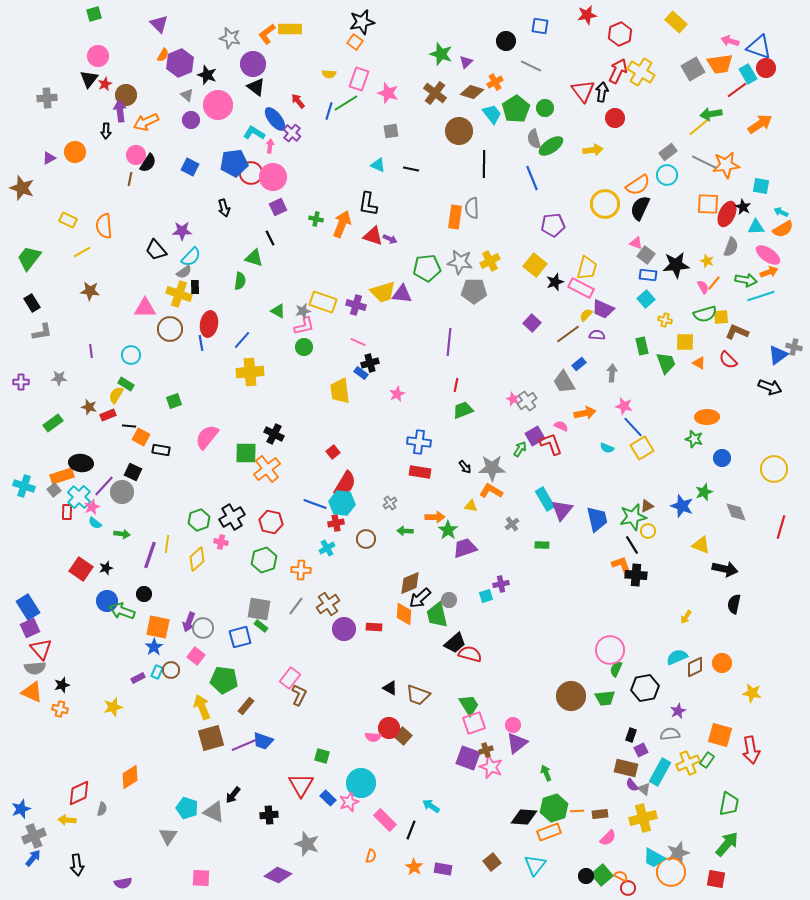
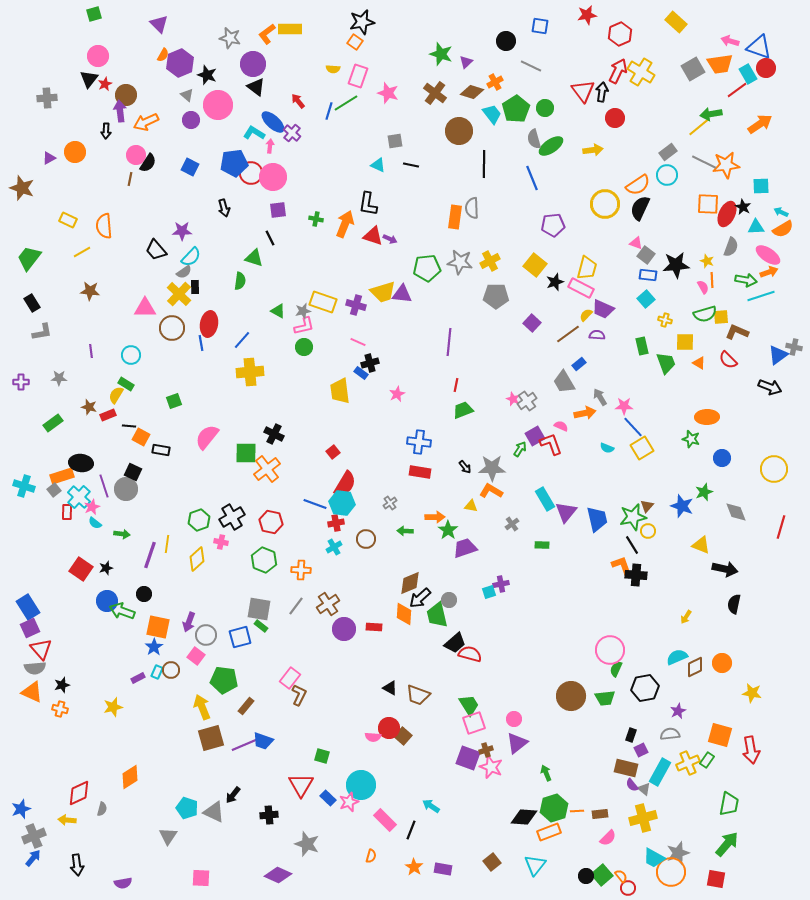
yellow semicircle at (329, 74): moved 4 px right, 5 px up
pink rectangle at (359, 79): moved 1 px left, 3 px up
blue ellipse at (275, 119): moved 2 px left, 3 px down; rotated 10 degrees counterclockwise
gray square at (391, 131): moved 4 px right, 10 px down
black line at (411, 169): moved 4 px up
cyan square at (761, 186): rotated 12 degrees counterclockwise
purple square at (278, 207): moved 3 px down; rotated 18 degrees clockwise
orange arrow at (342, 224): moved 3 px right
orange line at (714, 283): moved 2 px left, 3 px up; rotated 42 degrees counterclockwise
gray pentagon at (474, 291): moved 22 px right, 5 px down
yellow cross at (179, 294): rotated 25 degrees clockwise
brown circle at (170, 329): moved 2 px right, 1 px up
gray arrow at (612, 373): moved 12 px left, 24 px down; rotated 36 degrees counterclockwise
pink star at (624, 406): rotated 12 degrees counterclockwise
green star at (694, 439): moved 3 px left
purple line at (104, 486): rotated 60 degrees counterclockwise
gray circle at (122, 492): moved 4 px right, 3 px up
brown triangle at (647, 506): rotated 24 degrees counterclockwise
purple triangle at (562, 510): moved 4 px right, 2 px down
cyan cross at (327, 548): moved 7 px right, 1 px up
green hexagon at (264, 560): rotated 20 degrees counterclockwise
cyan square at (486, 596): moved 3 px right, 4 px up
gray circle at (203, 628): moved 3 px right, 7 px down
pink circle at (513, 725): moved 1 px right, 6 px up
cyan circle at (361, 783): moved 2 px down
orange semicircle at (621, 876): rotated 24 degrees clockwise
